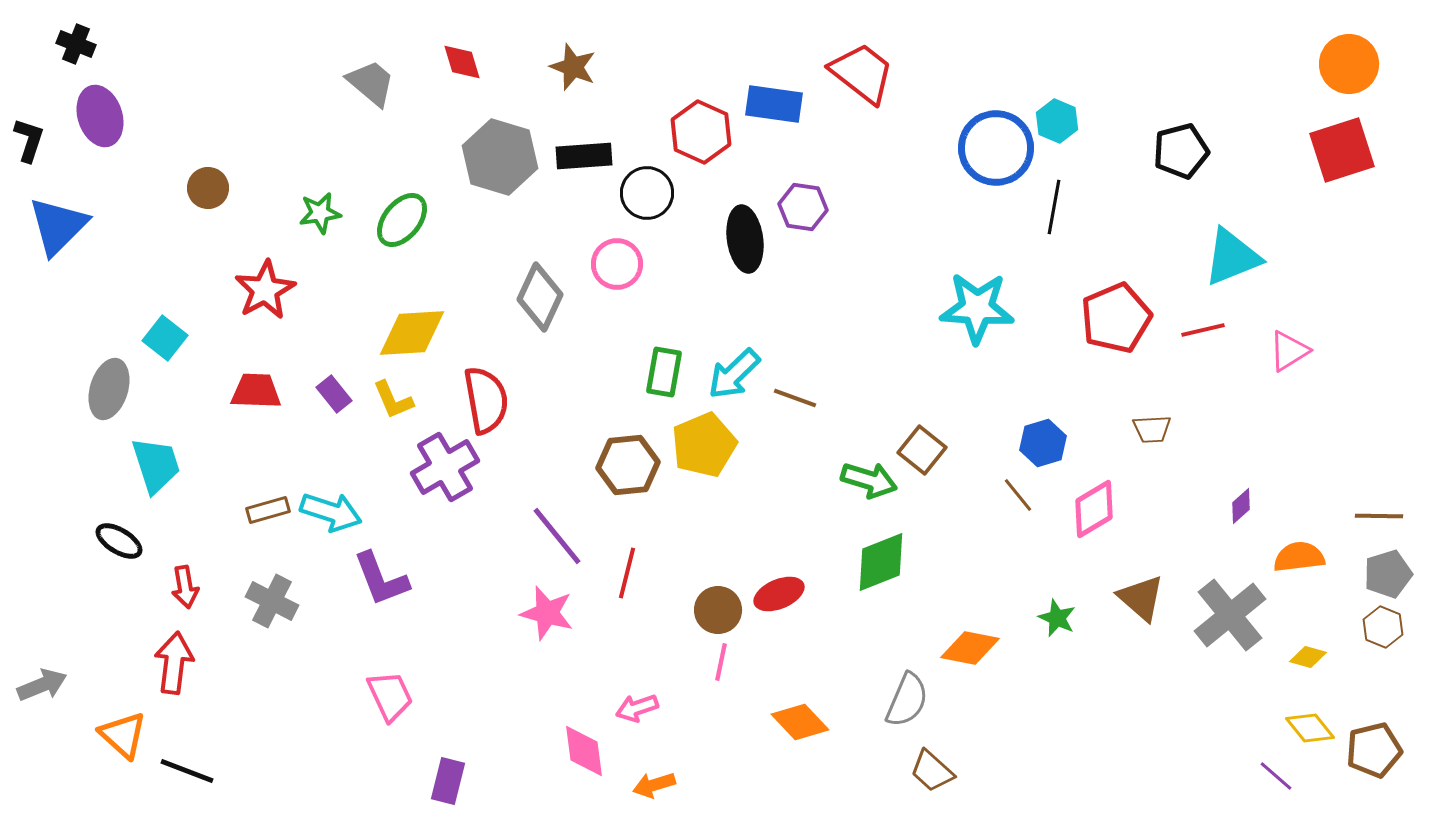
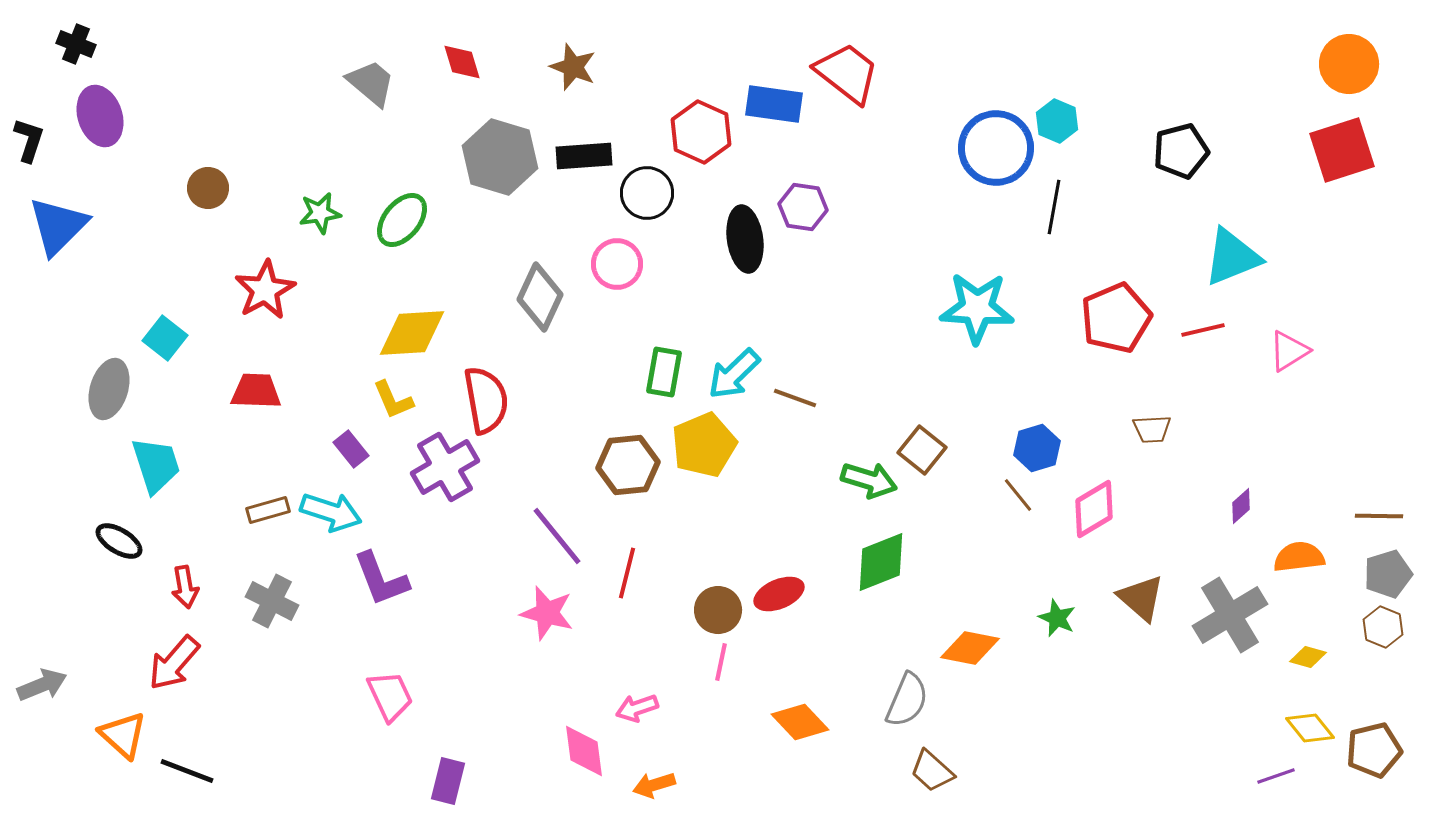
red trapezoid at (862, 73): moved 15 px left
purple rectangle at (334, 394): moved 17 px right, 55 px down
blue hexagon at (1043, 443): moved 6 px left, 5 px down
gray cross at (1230, 615): rotated 8 degrees clockwise
red arrow at (174, 663): rotated 146 degrees counterclockwise
purple line at (1276, 776): rotated 60 degrees counterclockwise
